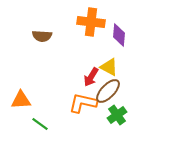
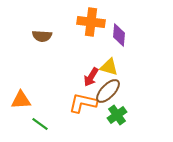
yellow triangle: rotated 12 degrees counterclockwise
